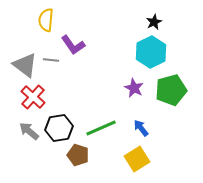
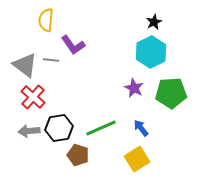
green pentagon: moved 3 px down; rotated 12 degrees clockwise
gray arrow: rotated 45 degrees counterclockwise
